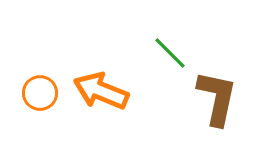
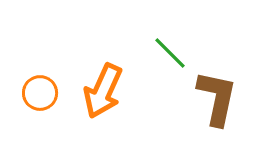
orange arrow: moved 2 px right; rotated 88 degrees counterclockwise
